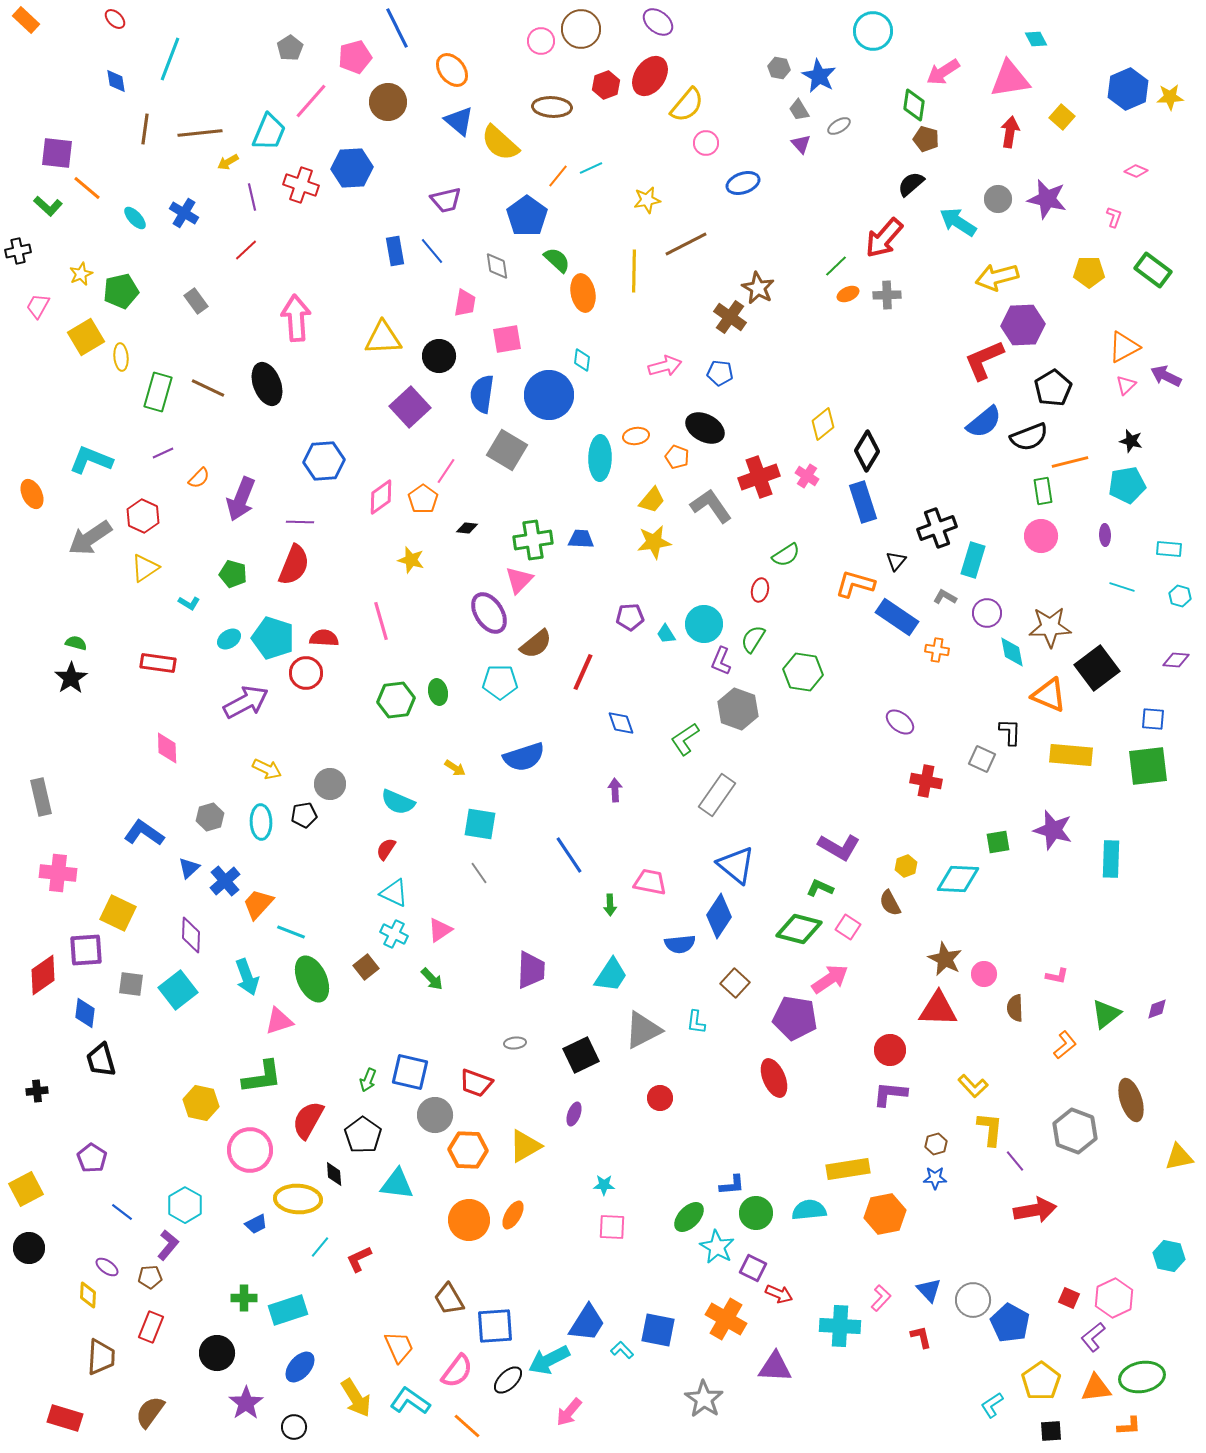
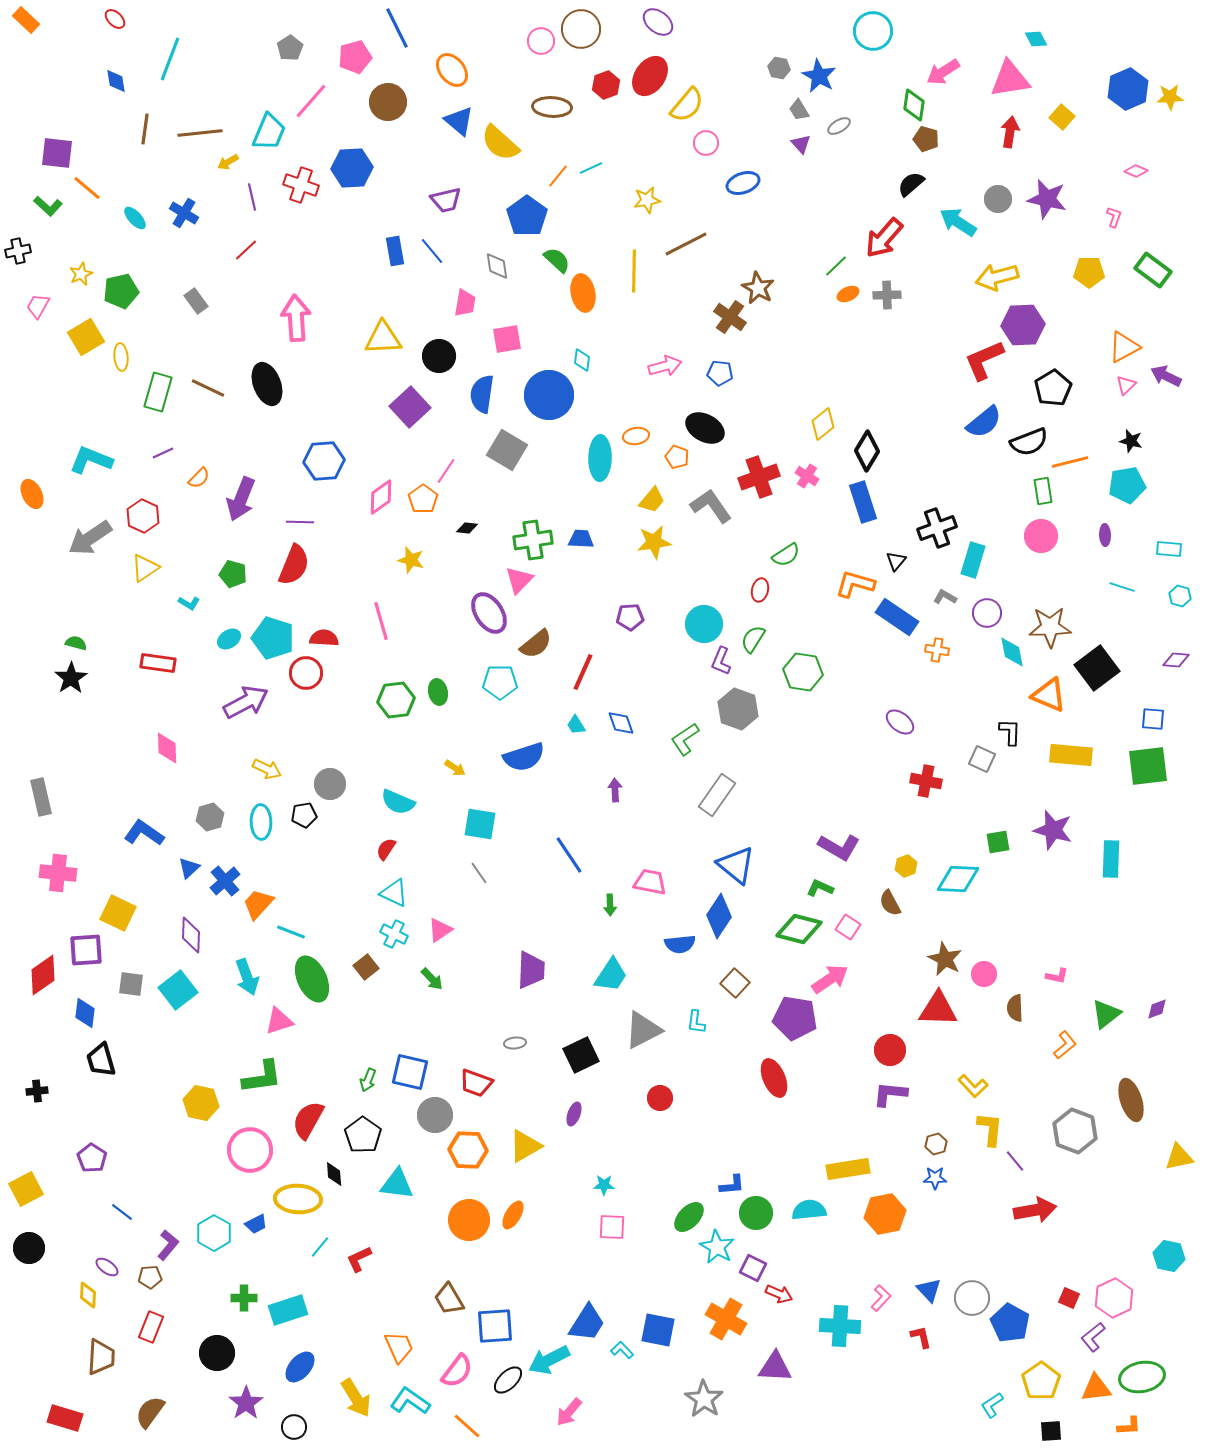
black semicircle at (1029, 437): moved 5 px down
cyan trapezoid at (666, 634): moved 90 px left, 91 px down
cyan hexagon at (185, 1205): moved 29 px right, 28 px down
gray circle at (973, 1300): moved 1 px left, 2 px up
